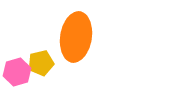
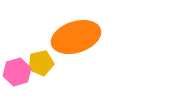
orange ellipse: rotated 63 degrees clockwise
